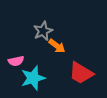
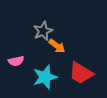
cyan star: moved 12 px right, 1 px up
